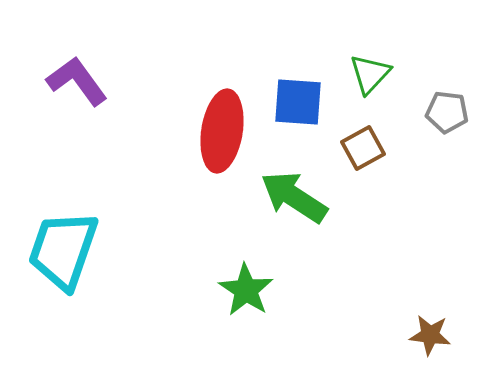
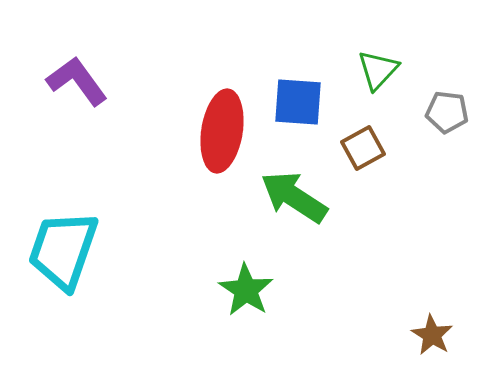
green triangle: moved 8 px right, 4 px up
brown star: moved 2 px right; rotated 24 degrees clockwise
